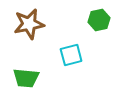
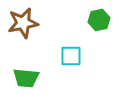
brown star: moved 6 px left, 1 px up
cyan square: moved 1 px down; rotated 15 degrees clockwise
